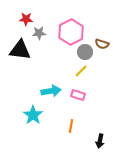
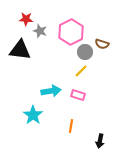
gray star: moved 1 px right, 2 px up; rotated 24 degrees clockwise
